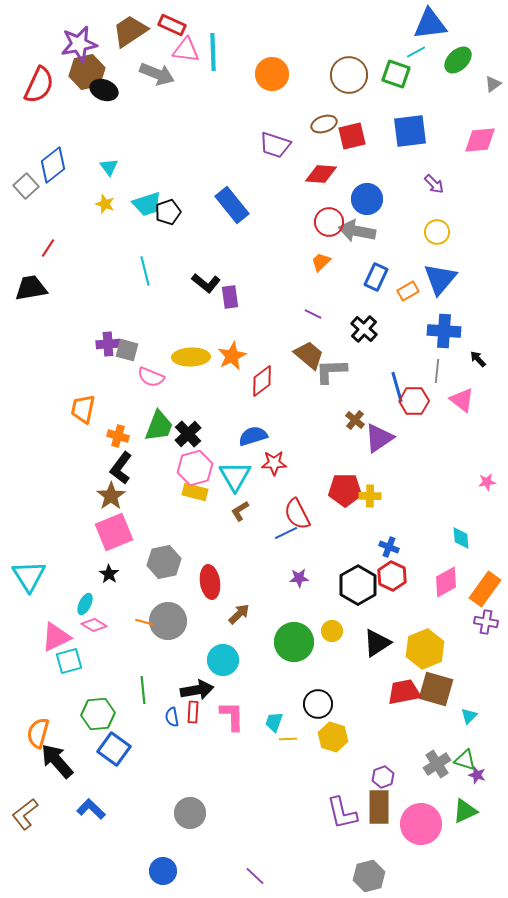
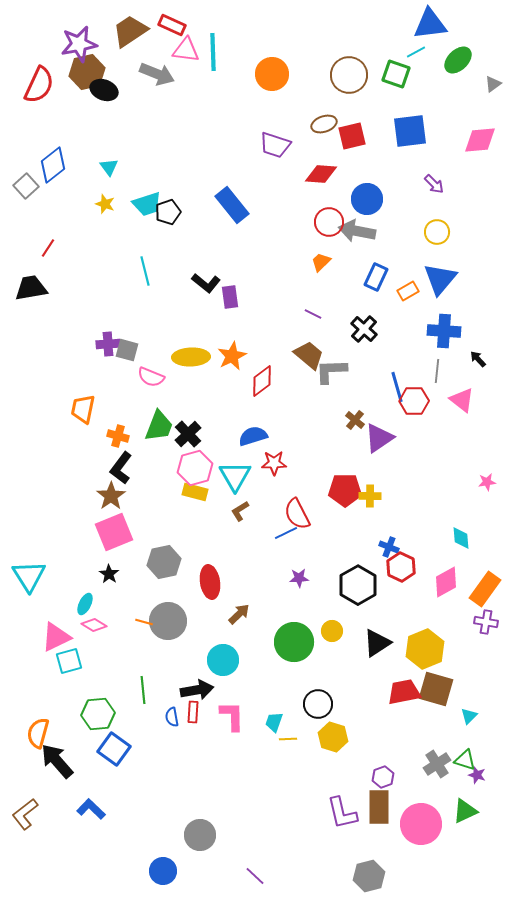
red hexagon at (392, 576): moved 9 px right, 9 px up
gray circle at (190, 813): moved 10 px right, 22 px down
